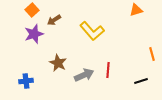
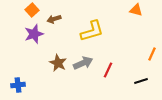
orange triangle: rotated 32 degrees clockwise
brown arrow: moved 1 px up; rotated 16 degrees clockwise
yellow L-shape: rotated 65 degrees counterclockwise
orange line: rotated 40 degrees clockwise
red line: rotated 21 degrees clockwise
gray arrow: moved 1 px left, 12 px up
blue cross: moved 8 px left, 4 px down
